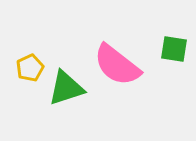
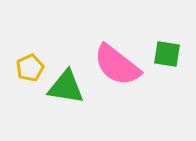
green square: moved 7 px left, 5 px down
green triangle: moved 1 px up; rotated 27 degrees clockwise
